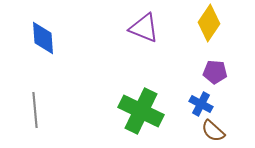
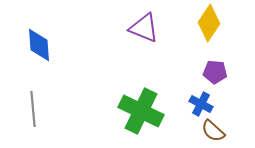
blue diamond: moved 4 px left, 7 px down
gray line: moved 2 px left, 1 px up
